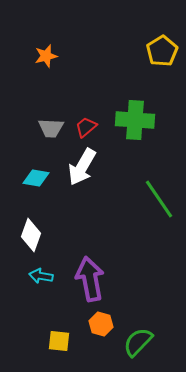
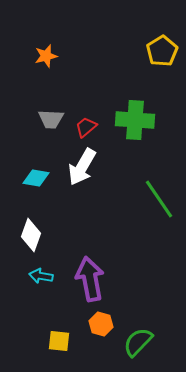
gray trapezoid: moved 9 px up
